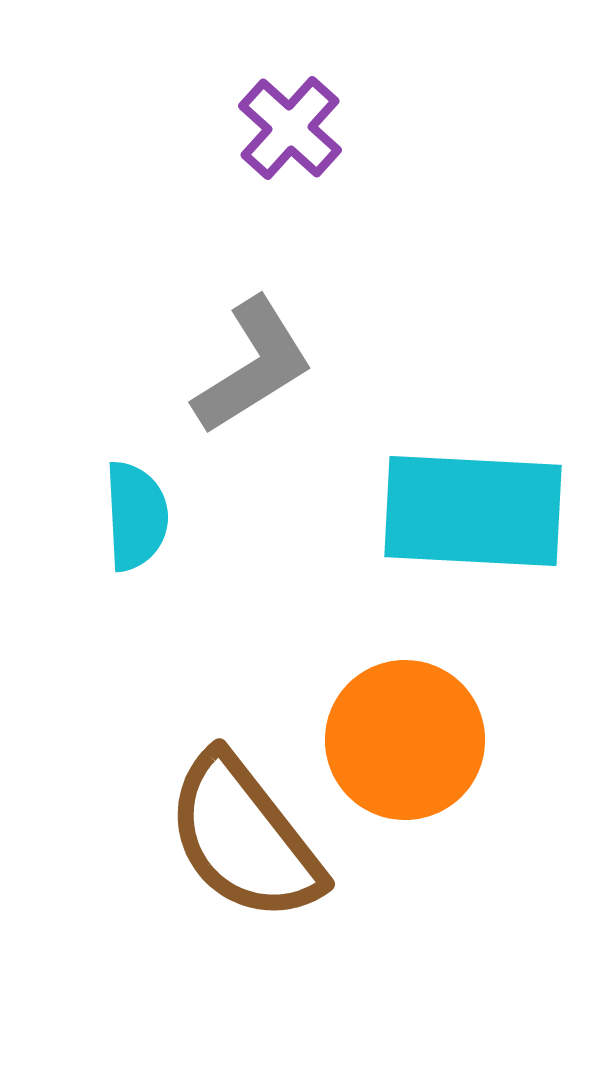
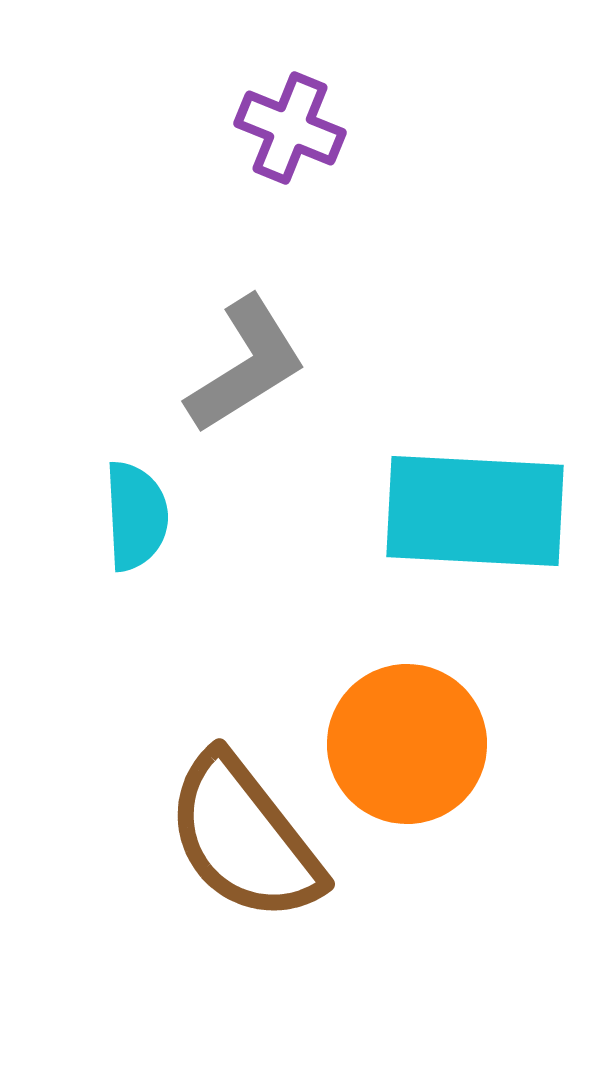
purple cross: rotated 20 degrees counterclockwise
gray L-shape: moved 7 px left, 1 px up
cyan rectangle: moved 2 px right
orange circle: moved 2 px right, 4 px down
